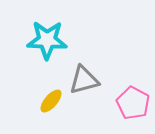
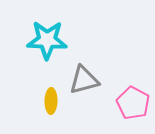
yellow ellipse: rotated 40 degrees counterclockwise
